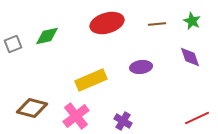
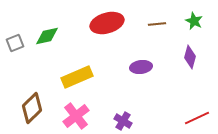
green star: moved 2 px right
gray square: moved 2 px right, 1 px up
purple diamond: rotated 35 degrees clockwise
yellow rectangle: moved 14 px left, 3 px up
brown diamond: rotated 60 degrees counterclockwise
